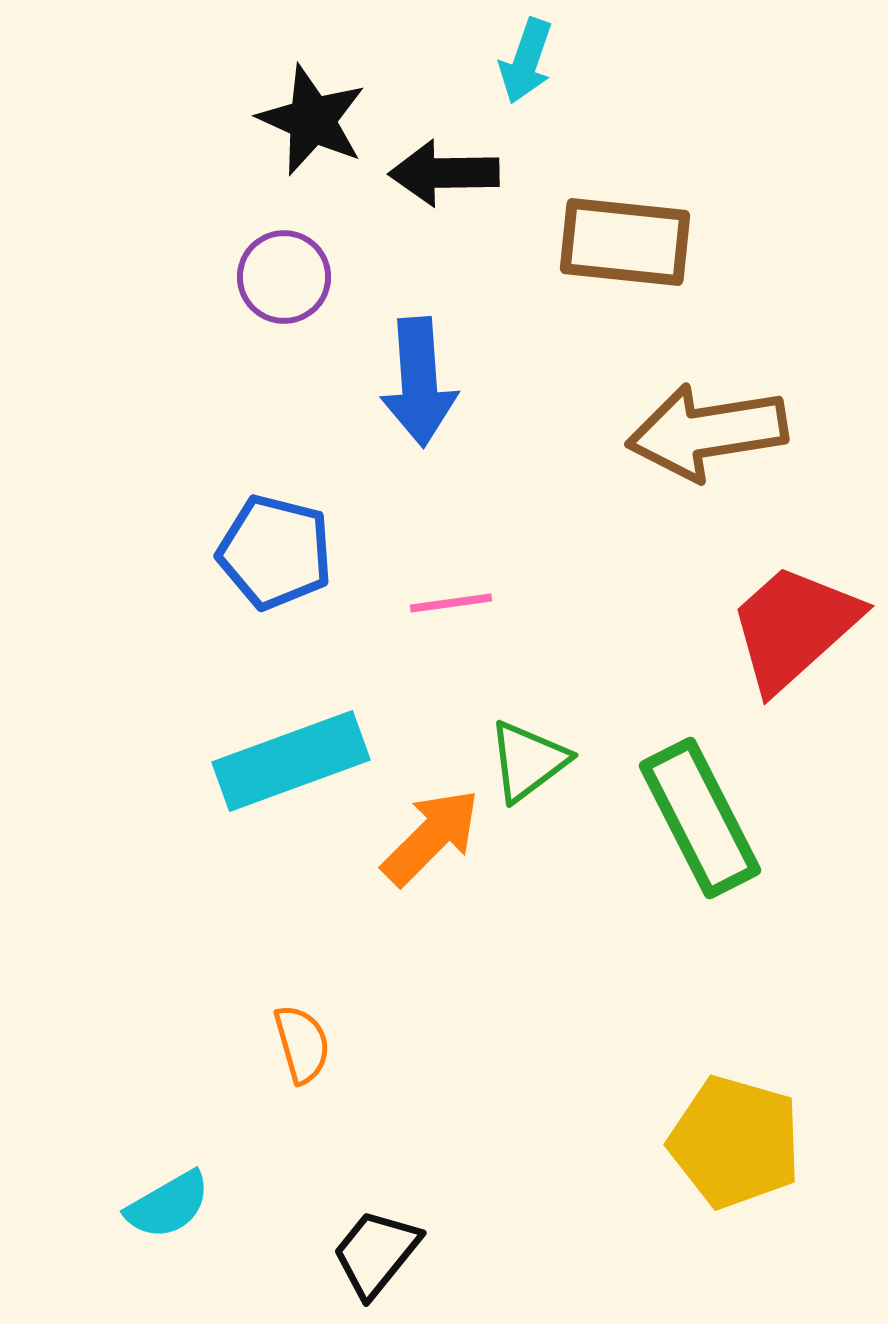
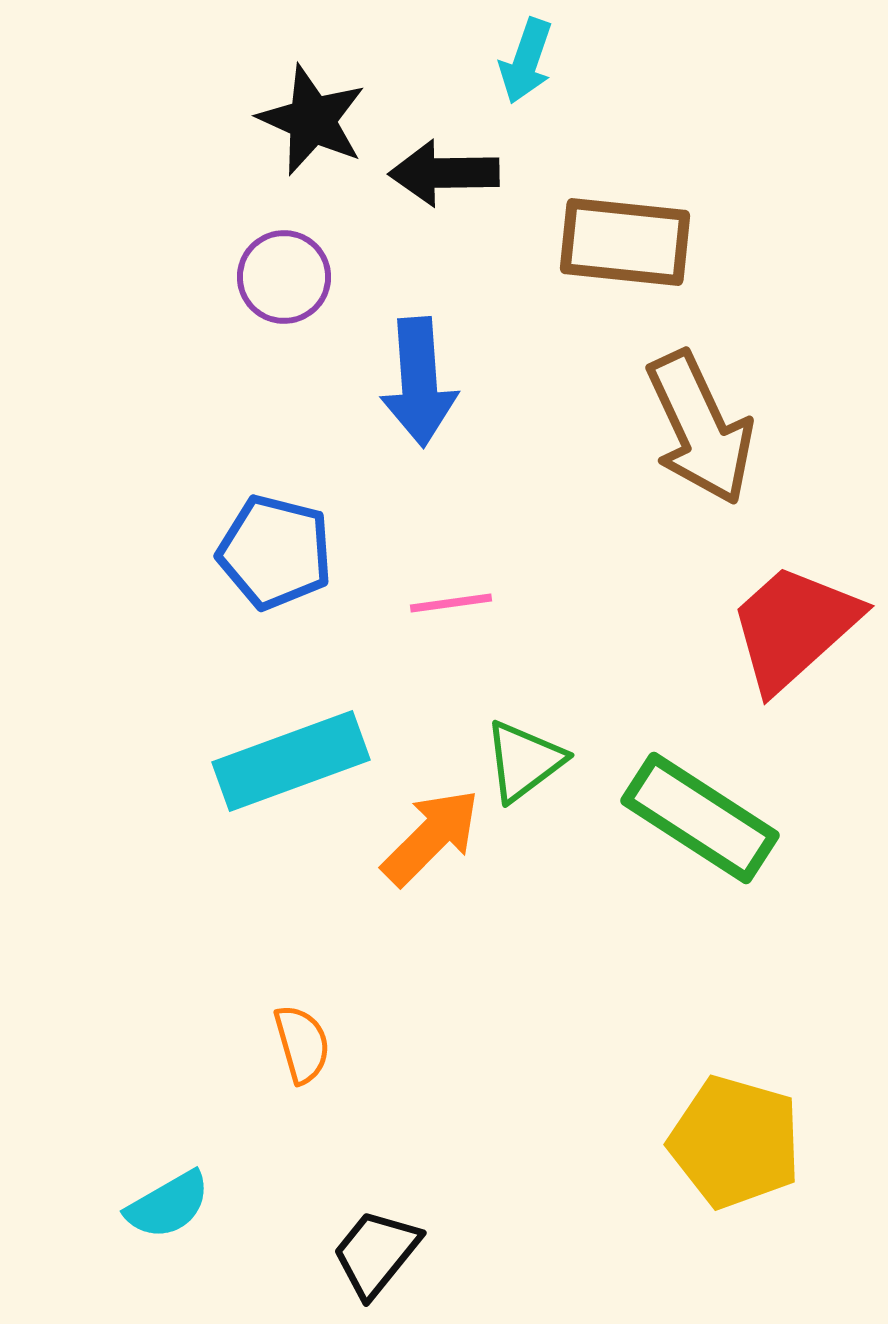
brown arrow: moved 7 px left, 4 px up; rotated 106 degrees counterclockwise
green triangle: moved 4 px left
green rectangle: rotated 30 degrees counterclockwise
